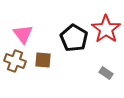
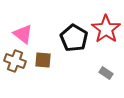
pink triangle: rotated 15 degrees counterclockwise
